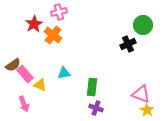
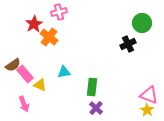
green circle: moved 1 px left, 2 px up
orange cross: moved 4 px left, 2 px down
cyan triangle: moved 1 px up
pink triangle: moved 8 px right, 1 px down
purple cross: rotated 24 degrees clockwise
